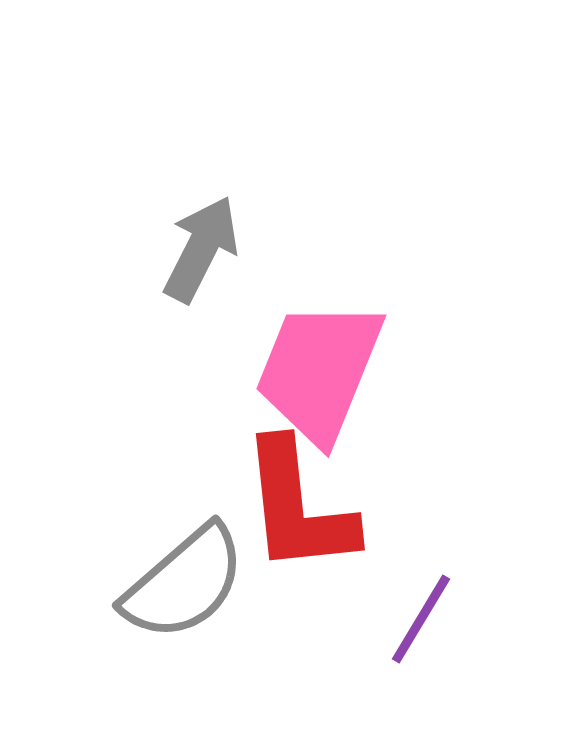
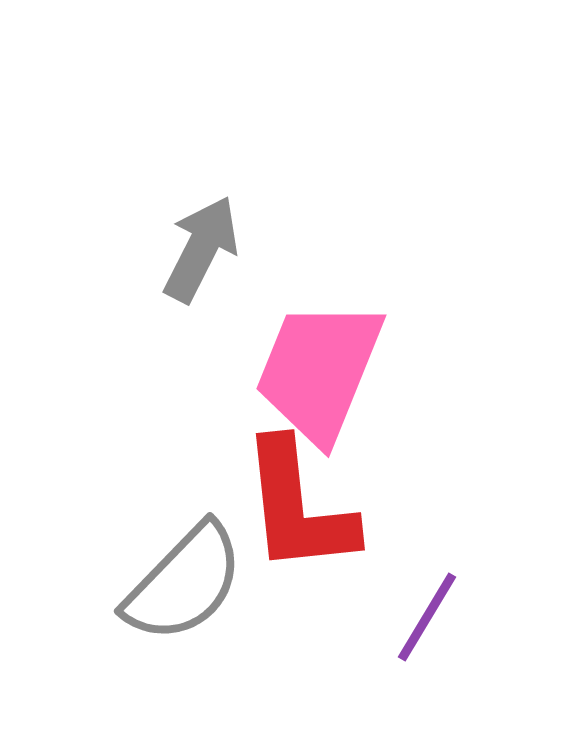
gray semicircle: rotated 5 degrees counterclockwise
purple line: moved 6 px right, 2 px up
